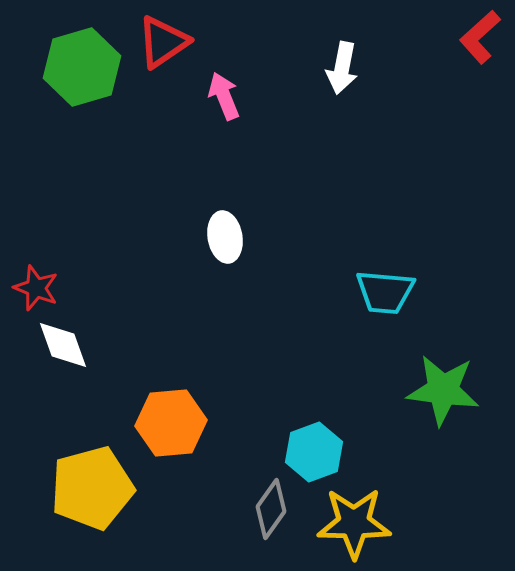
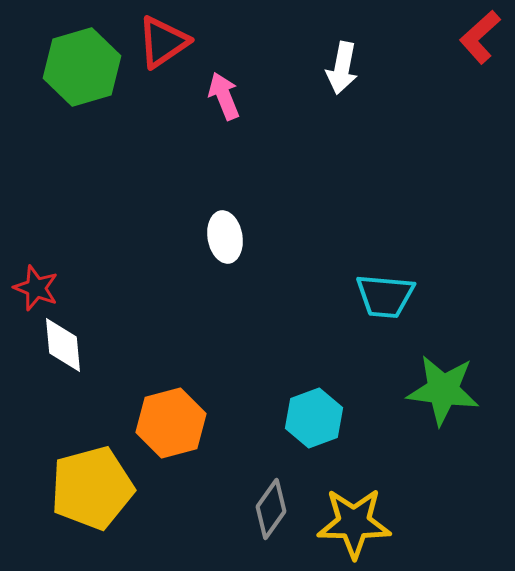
cyan trapezoid: moved 4 px down
white diamond: rotated 14 degrees clockwise
orange hexagon: rotated 10 degrees counterclockwise
cyan hexagon: moved 34 px up
